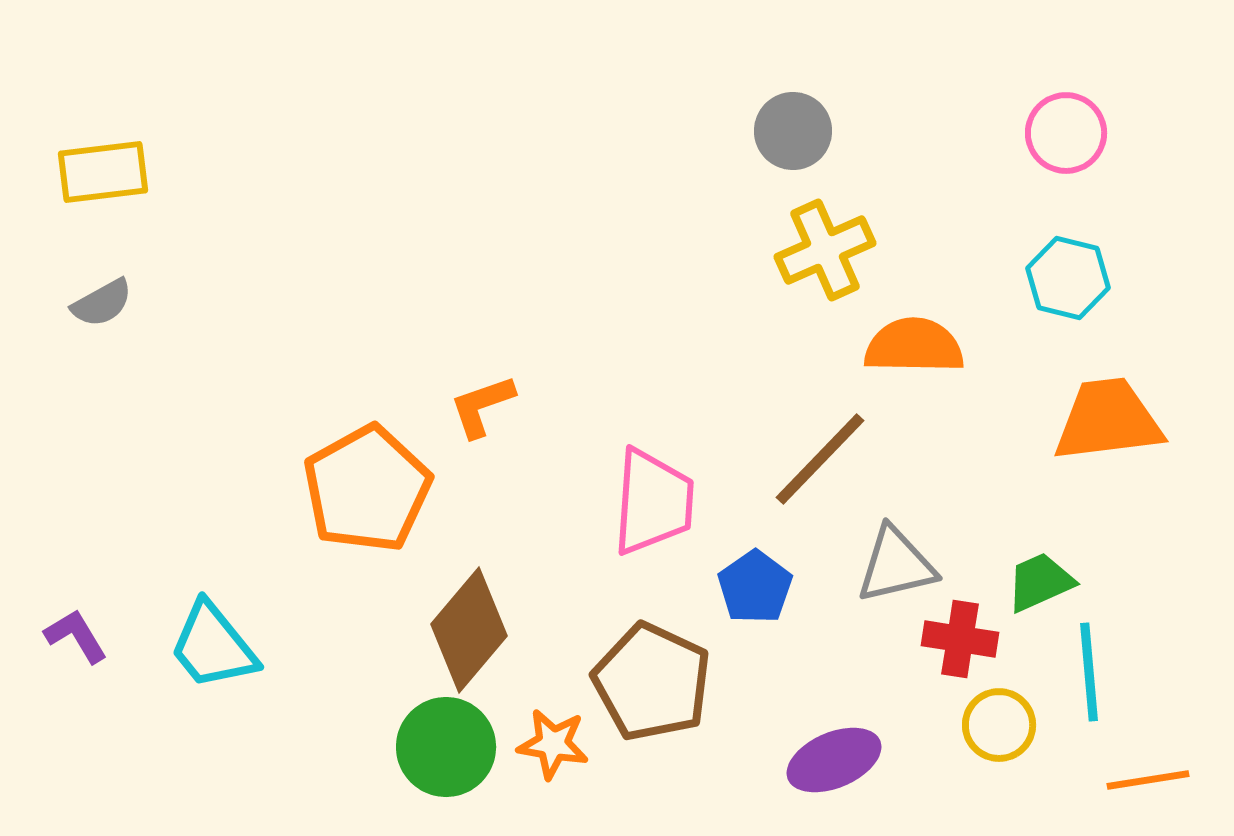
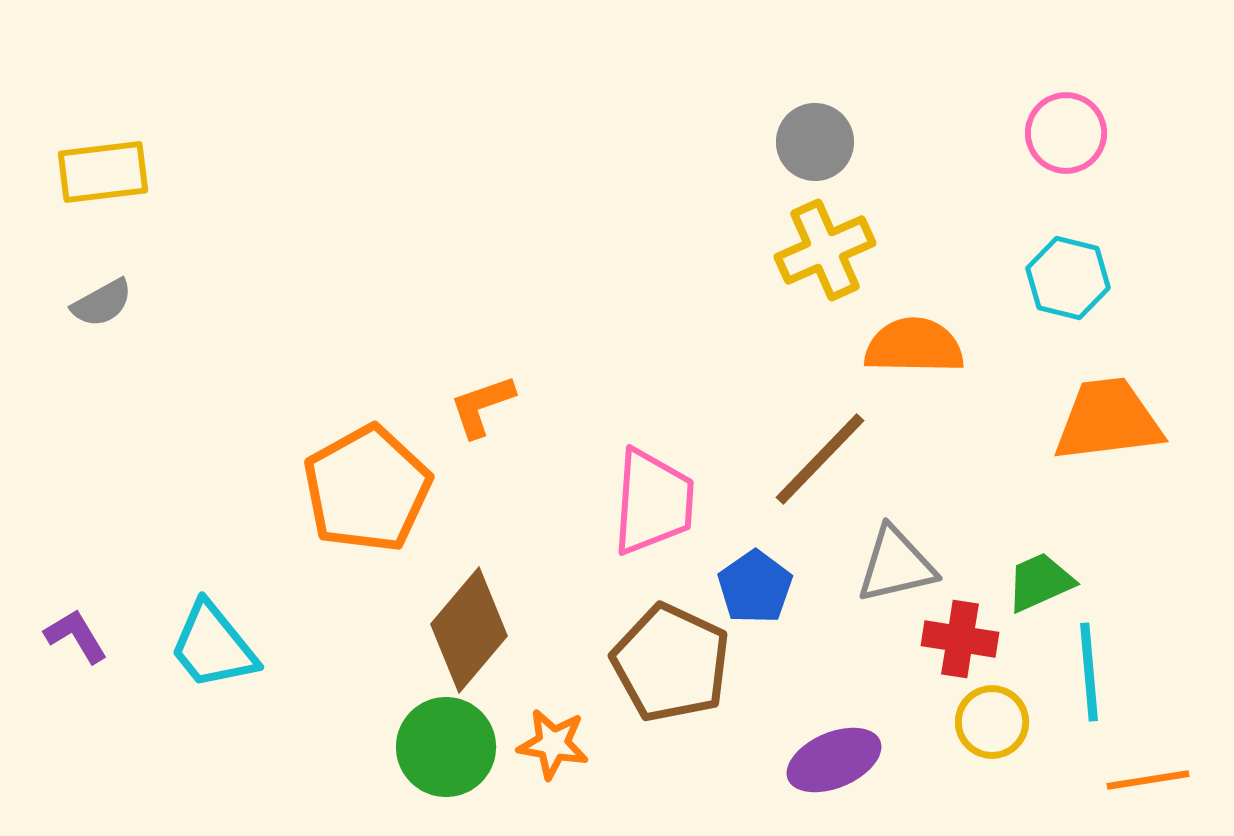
gray circle: moved 22 px right, 11 px down
brown pentagon: moved 19 px right, 19 px up
yellow circle: moved 7 px left, 3 px up
